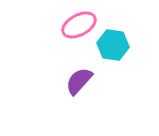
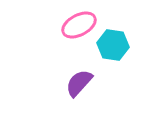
purple semicircle: moved 2 px down
